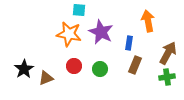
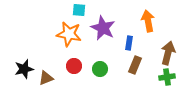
purple star: moved 2 px right, 4 px up
brown arrow: rotated 15 degrees counterclockwise
black star: rotated 18 degrees clockwise
